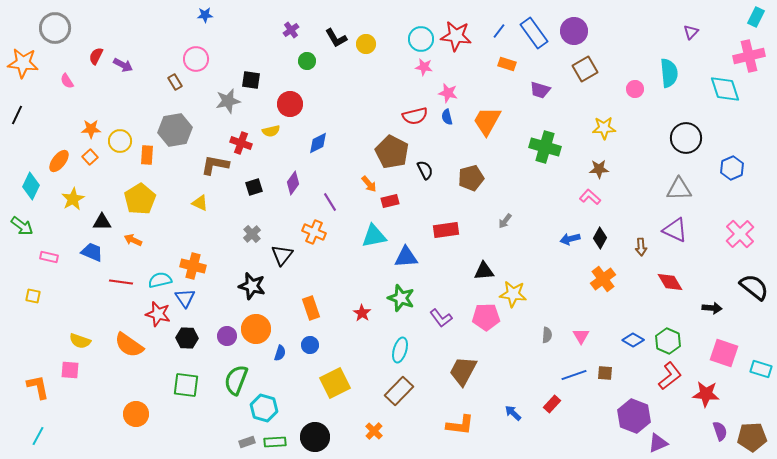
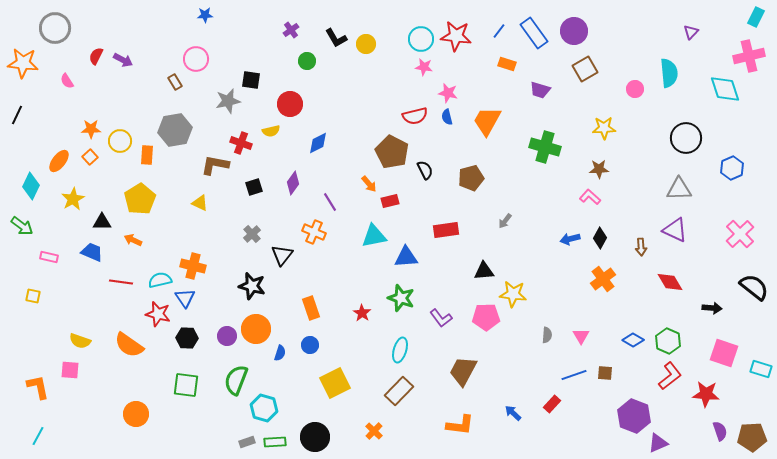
purple arrow at (123, 65): moved 5 px up
